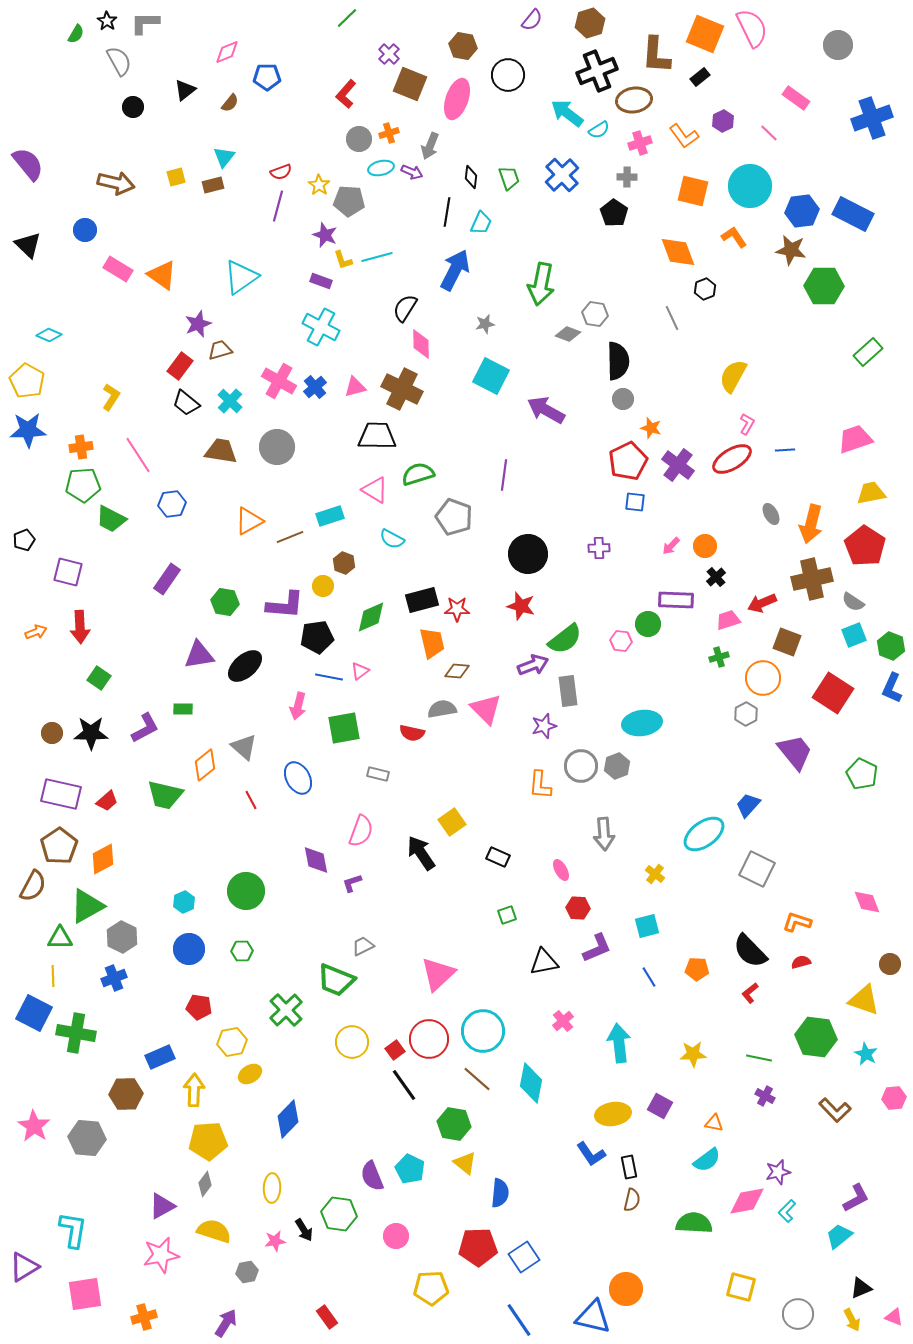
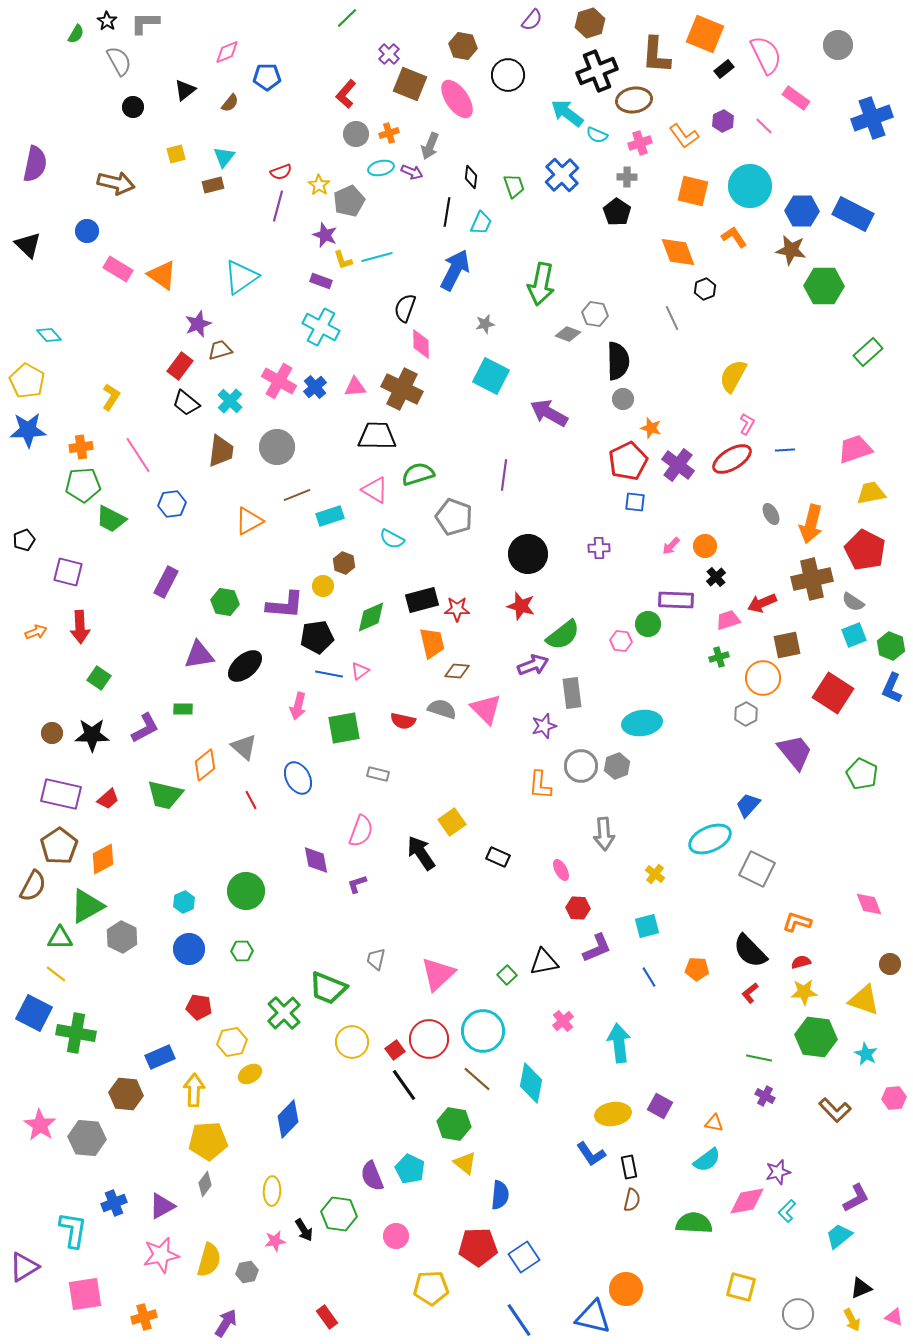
pink semicircle at (752, 28): moved 14 px right, 27 px down
black rectangle at (700, 77): moved 24 px right, 8 px up
pink ellipse at (457, 99): rotated 54 degrees counterclockwise
cyan semicircle at (599, 130): moved 2 px left, 5 px down; rotated 55 degrees clockwise
pink line at (769, 133): moved 5 px left, 7 px up
gray circle at (359, 139): moved 3 px left, 5 px up
purple semicircle at (28, 164): moved 7 px right; rotated 51 degrees clockwise
yellow square at (176, 177): moved 23 px up
green trapezoid at (509, 178): moved 5 px right, 8 px down
gray pentagon at (349, 201): rotated 28 degrees counterclockwise
blue hexagon at (802, 211): rotated 8 degrees clockwise
black pentagon at (614, 213): moved 3 px right, 1 px up
blue circle at (85, 230): moved 2 px right, 1 px down
black semicircle at (405, 308): rotated 12 degrees counterclockwise
cyan diamond at (49, 335): rotated 25 degrees clockwise
pink triangle at (355, 387): rotated 10 degrees clockwise
purple arrow at (546, 410): moved 3 px right, 3 px down
pink trapezoid at (855, 439): moved 10 px down
brown trapezoid at (221, 451): rotated 88 degrees clockwise
brown line at (290, 537): moved 7 px right, 42 px up
red pentagon at (865, 546): moved 4 px down; rotated 6 degrees counterclockwise
purple rectangle at (167, 579): moved 1 px left, 3 px down; rotated 8 degrees counterclockwise
green semicircle at (565, 639): moved 2 px left, 4 px up
brown square at (787, 642): moved 3 px down; rotated 32 degrees counterclockwise
blue line at (329, 677): moved 3 px up
gray rectangle at (568, 691): moved 4 px right, 2 px down
gray semicircle at (442, 709): rotated 28 degrees clockwise
black star at (91, 733): moved 1 px right, 2 px down
red semicircle at (412, 733): moved 9 px left, 12 px up
red trapezoid at (107, 801): moved 1 px right, 2 px up
cyan ellipse at (704, 834): moved 6 px right, 5 px down; rotated 12 degrees clockwise
purple L-shape at (352, 883): moved 5 px right, 1 px down
pink diamond at (867, 902): moved 2 px right, 2 px down
green square at (507, 915): moved 60 px down; rotated 24 degrees counterclockwise
gray trapezoid at (363, 946): moved 13 px right, 13 px down; rotated 50 degrees counterclockwise
yellow line at (53, 976): moved 3 px right, 2 px up; rotated 50 degrees counterclockwise
blue cross at (114, 978): moved 225 px down
green trapezoid at (336, 980): moved 8 px left, 8 px down
green cross at (286, 1010): moved 2 px left, 3 px down
yellow star at (693, 1054): moved 111 px right, 62 px up
brown hexagon at (126, 1094): rotated 8 degrees clockwise
pink star at (34, 1126): moved 6 px right, 1 px up
yellow ellipse at (272, 1188): moved 3 px down
blue semicircle at (500, 1193): moved 2 px down
yellow semicircle at (214, 1231): moved 5 px left, 29 px down; rotated 88 degrees clockwise
